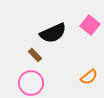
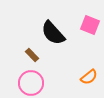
pink square: rotated 18 degrees counterclockwise
black semicircle: rotated 72 degrees clockwise
brown rectangle: moved 3 px left
